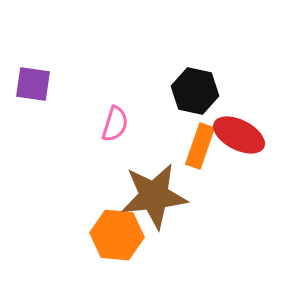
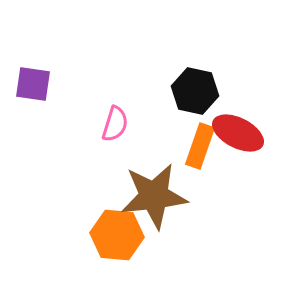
red ellipse: moved 1 px left, 2 px up
